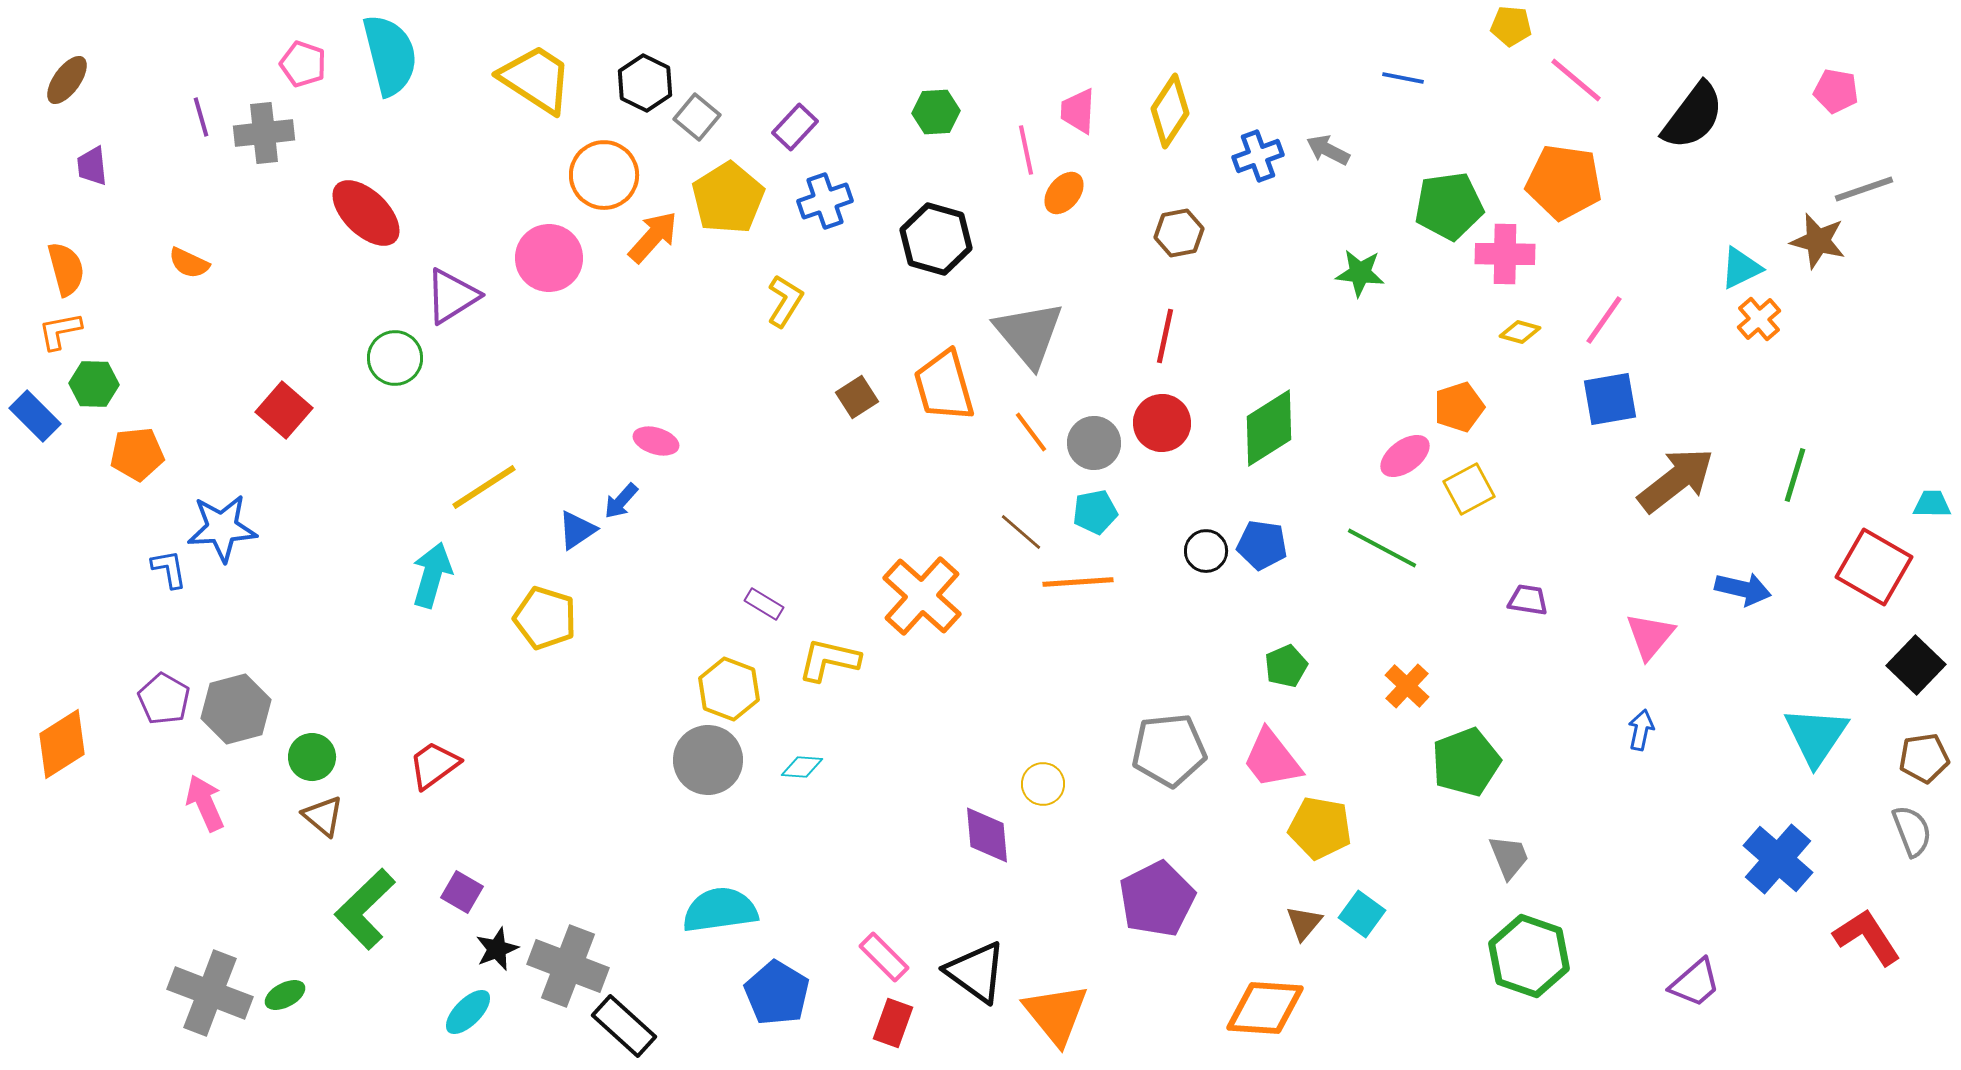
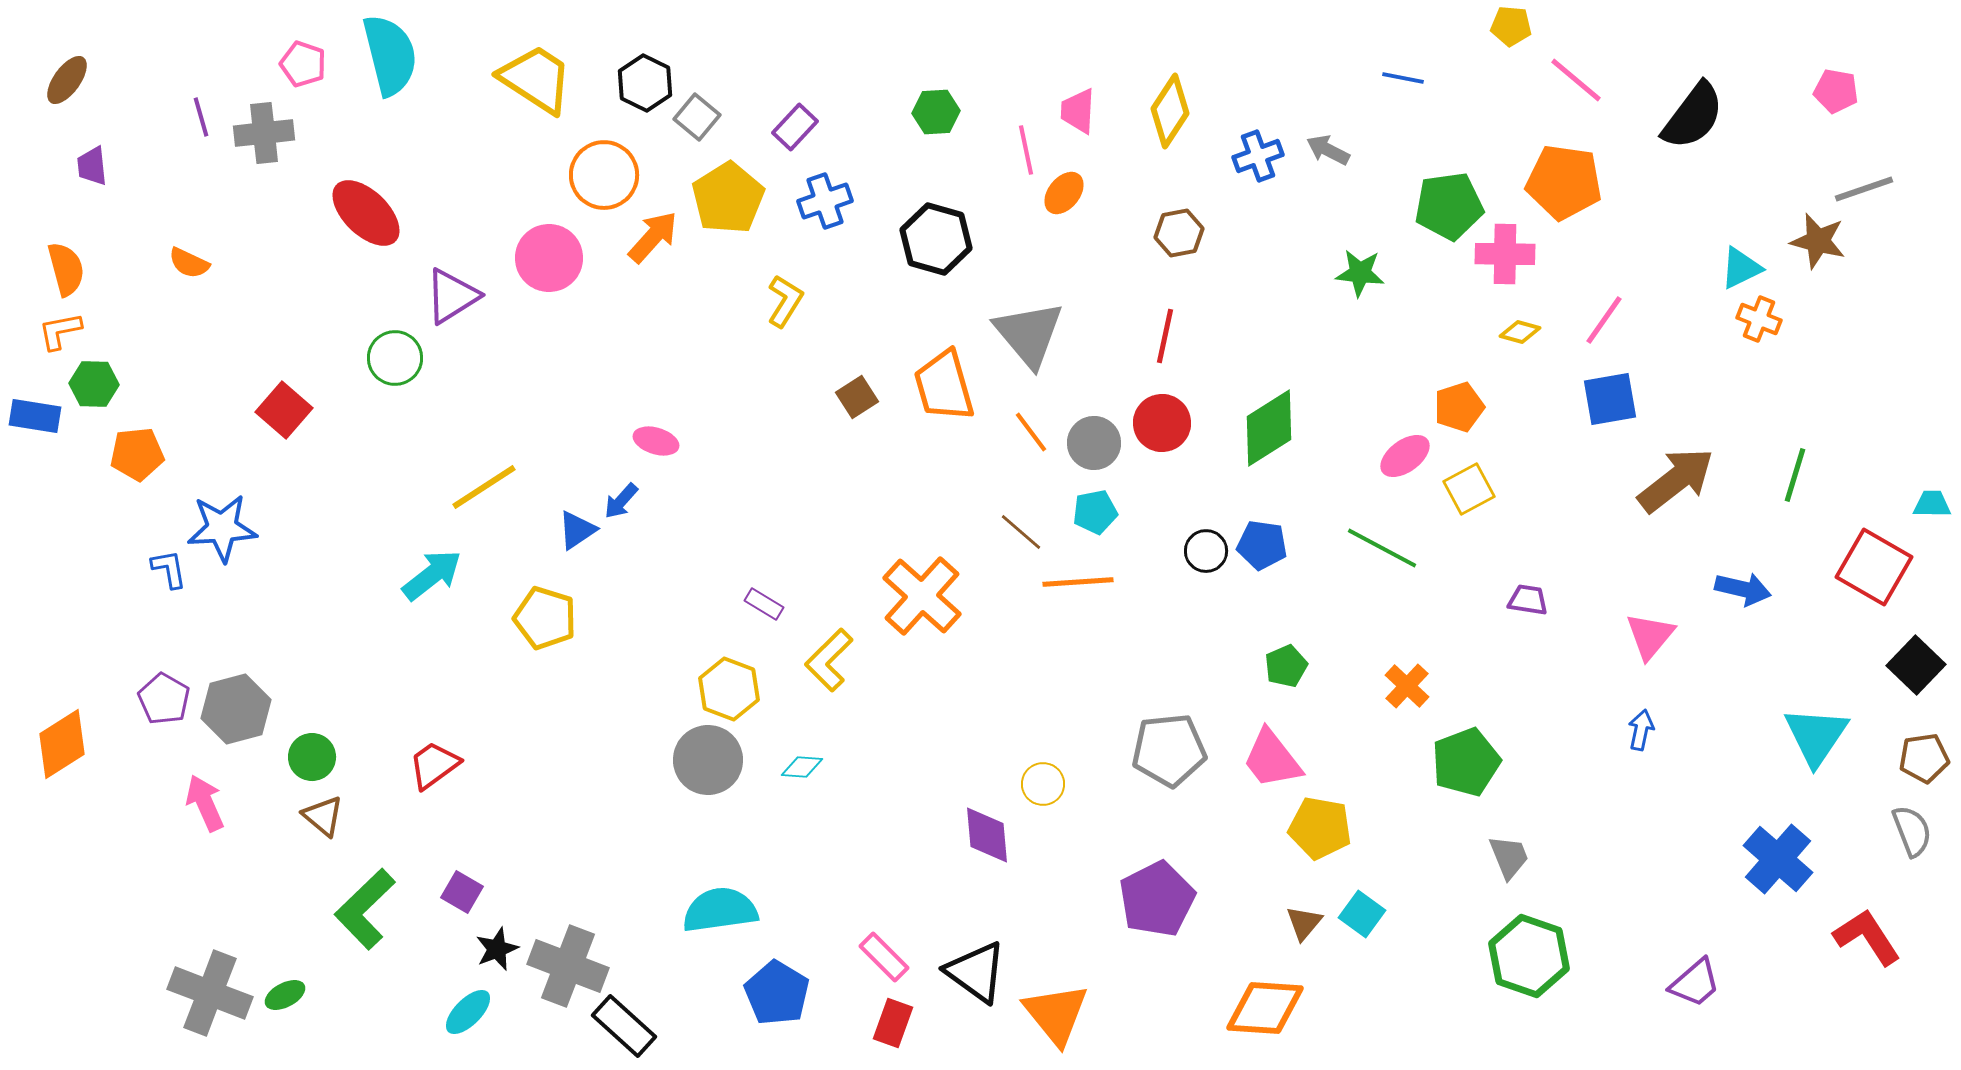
orange cross at (1759, 319): rotated 27 degrees counterclockwise
blue rectangle at (35, 416): rotated 36 degrees counterclockwise
cyan arrow at (432, 575): rotated 36 degrees clockwise
yellow L-shape at (829, 660): rotated 58 degrees counterclockwise
